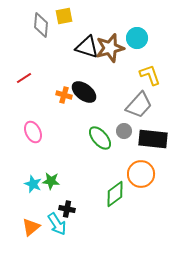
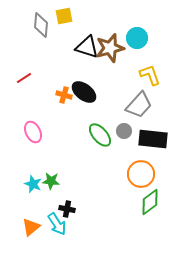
green ellipse: moved 3 px up
green diamond: moved 35 px right, 8 px down
